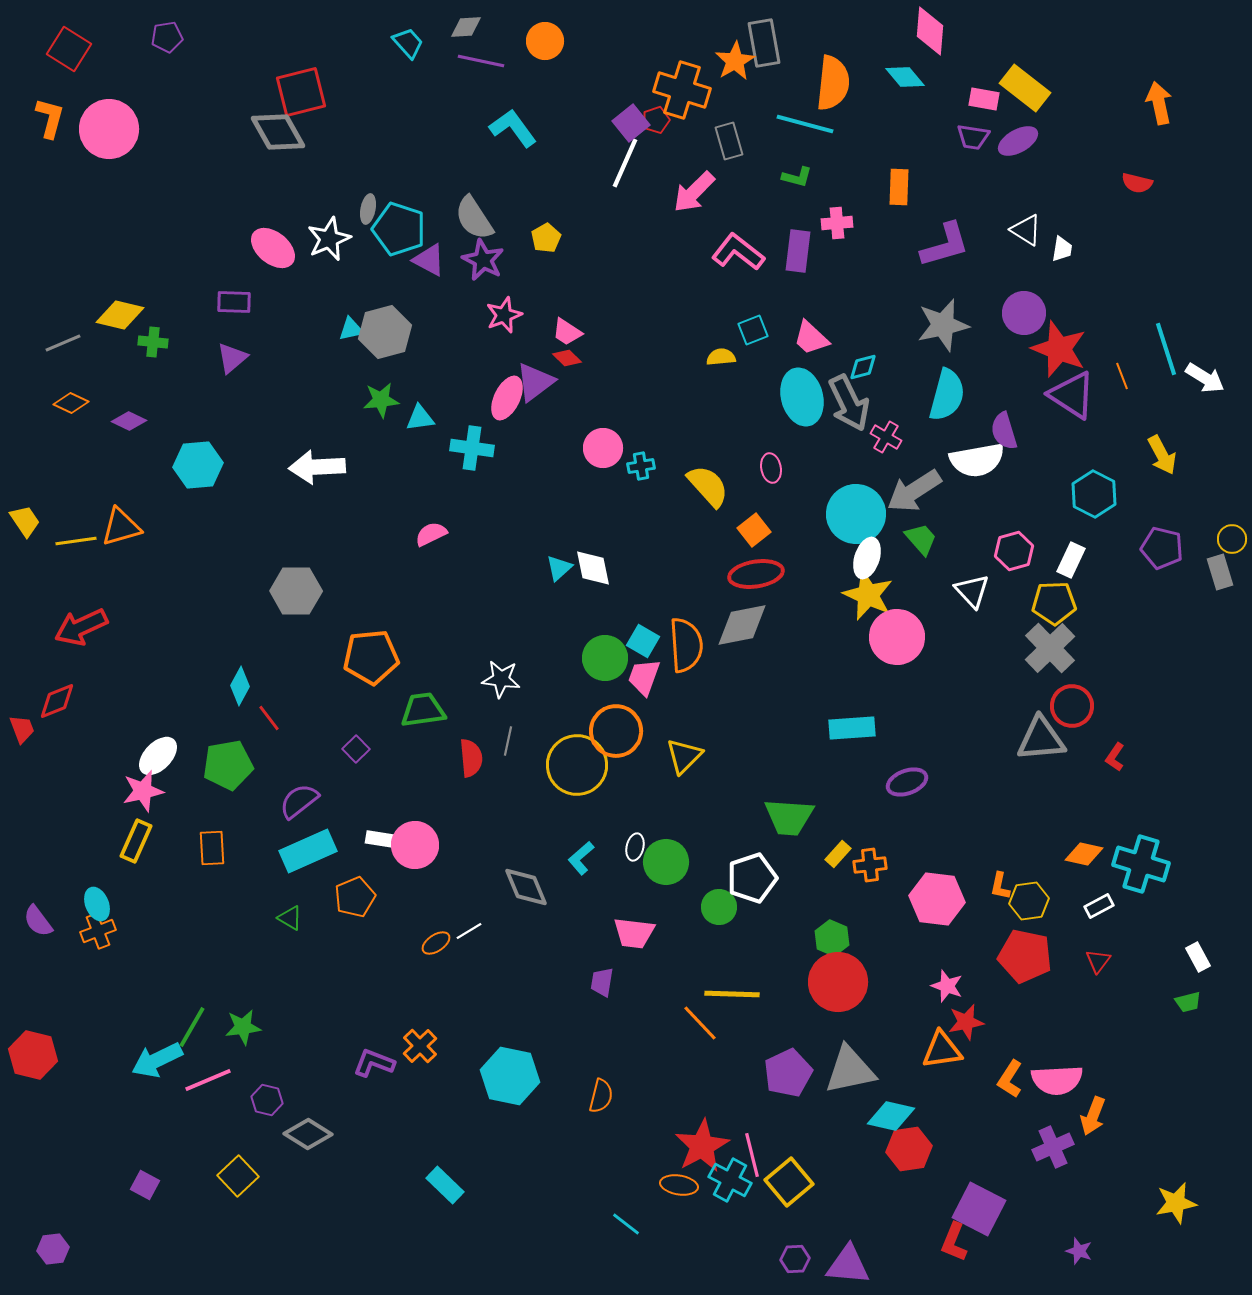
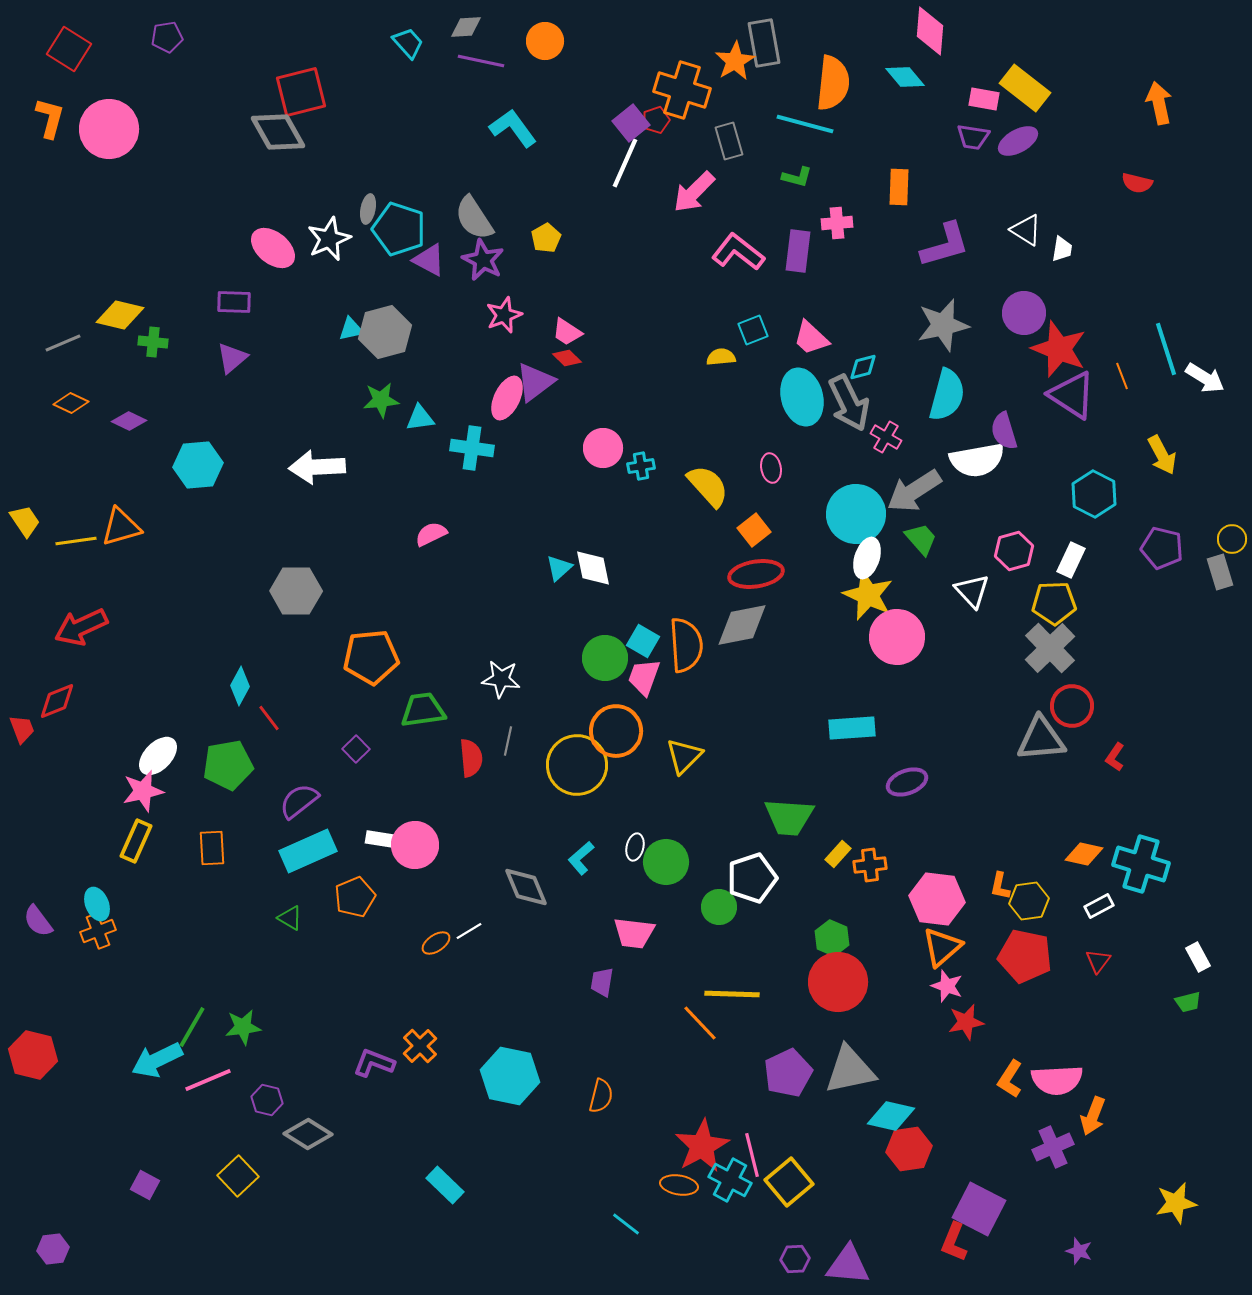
orange triangle at (942, 1050): moved 103 px up; rotated 33 degrees counterclockwise
